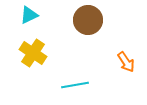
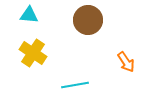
cyan triangle: rotated 30 degrees clockwise
